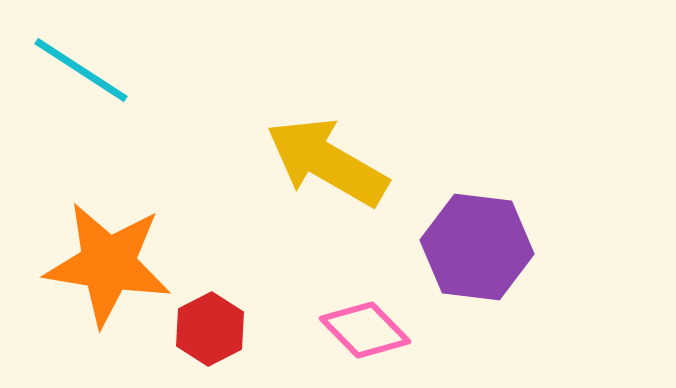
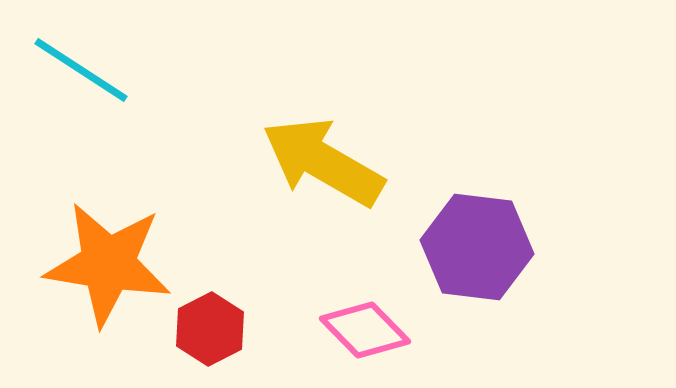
yellow arrow: moved 4 px left
